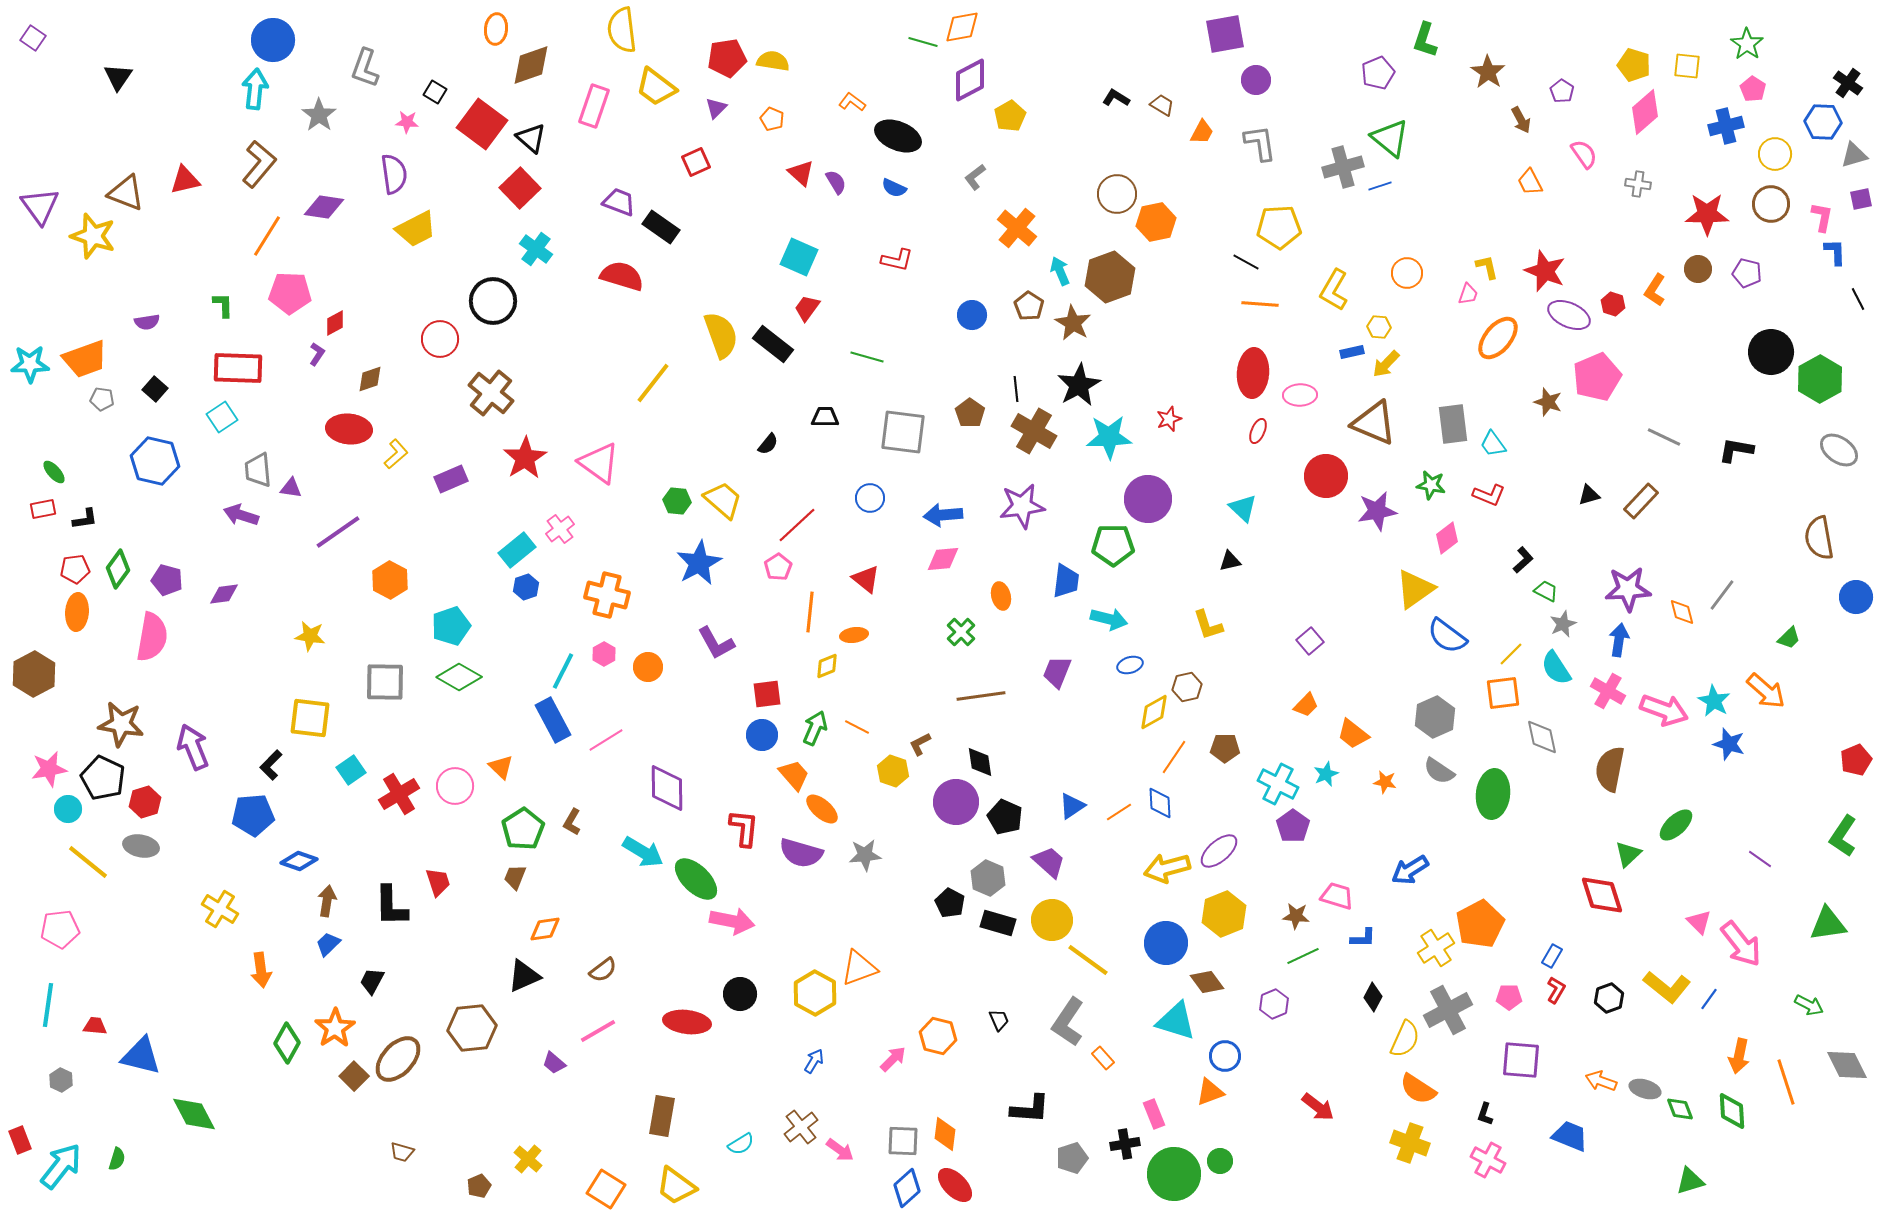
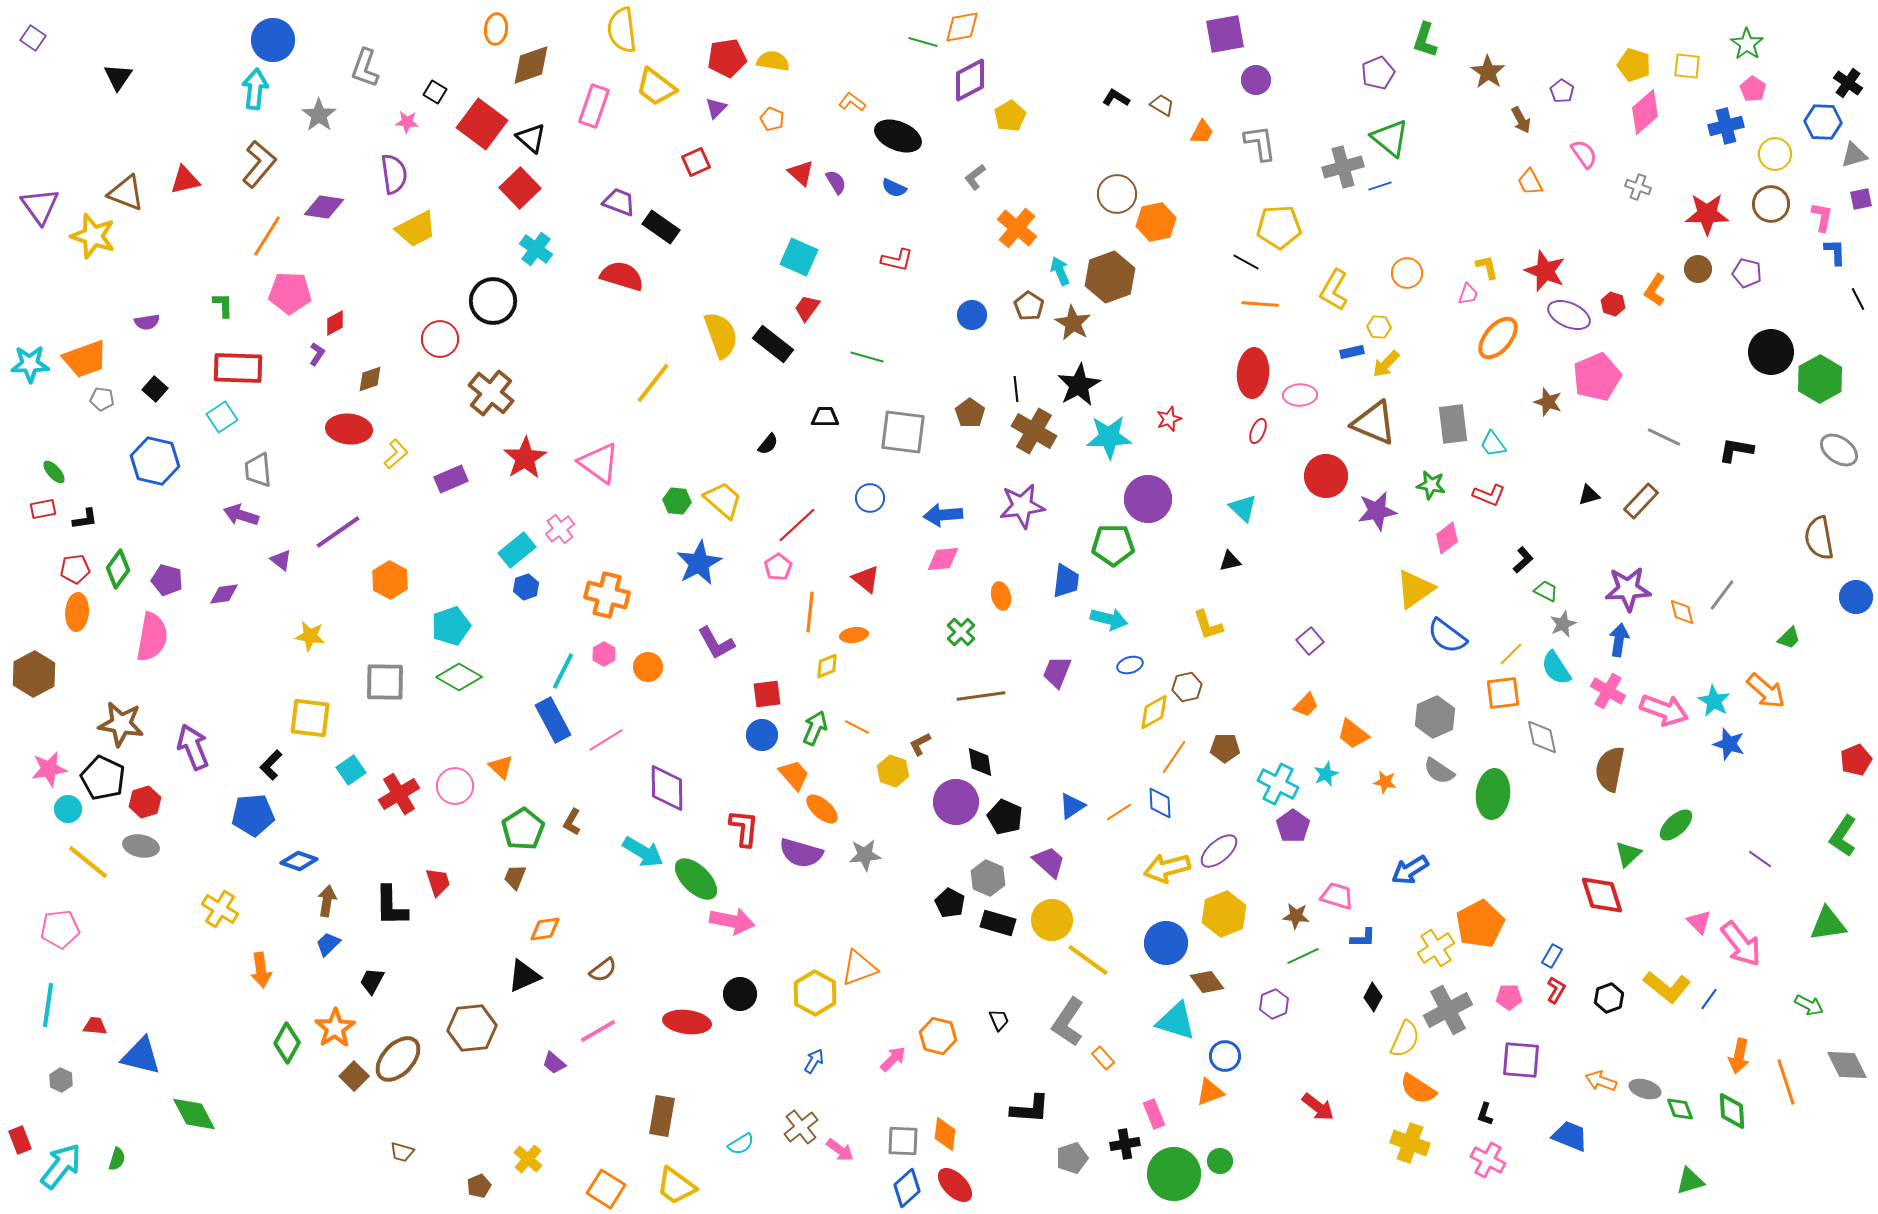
gray cross at (1638, 184): moved 3 px down; rotated 10 degrees clockwise
purple triangle at (291, 488): moved 10 px left, 72 px down; rotated 30 degrees clockwise
